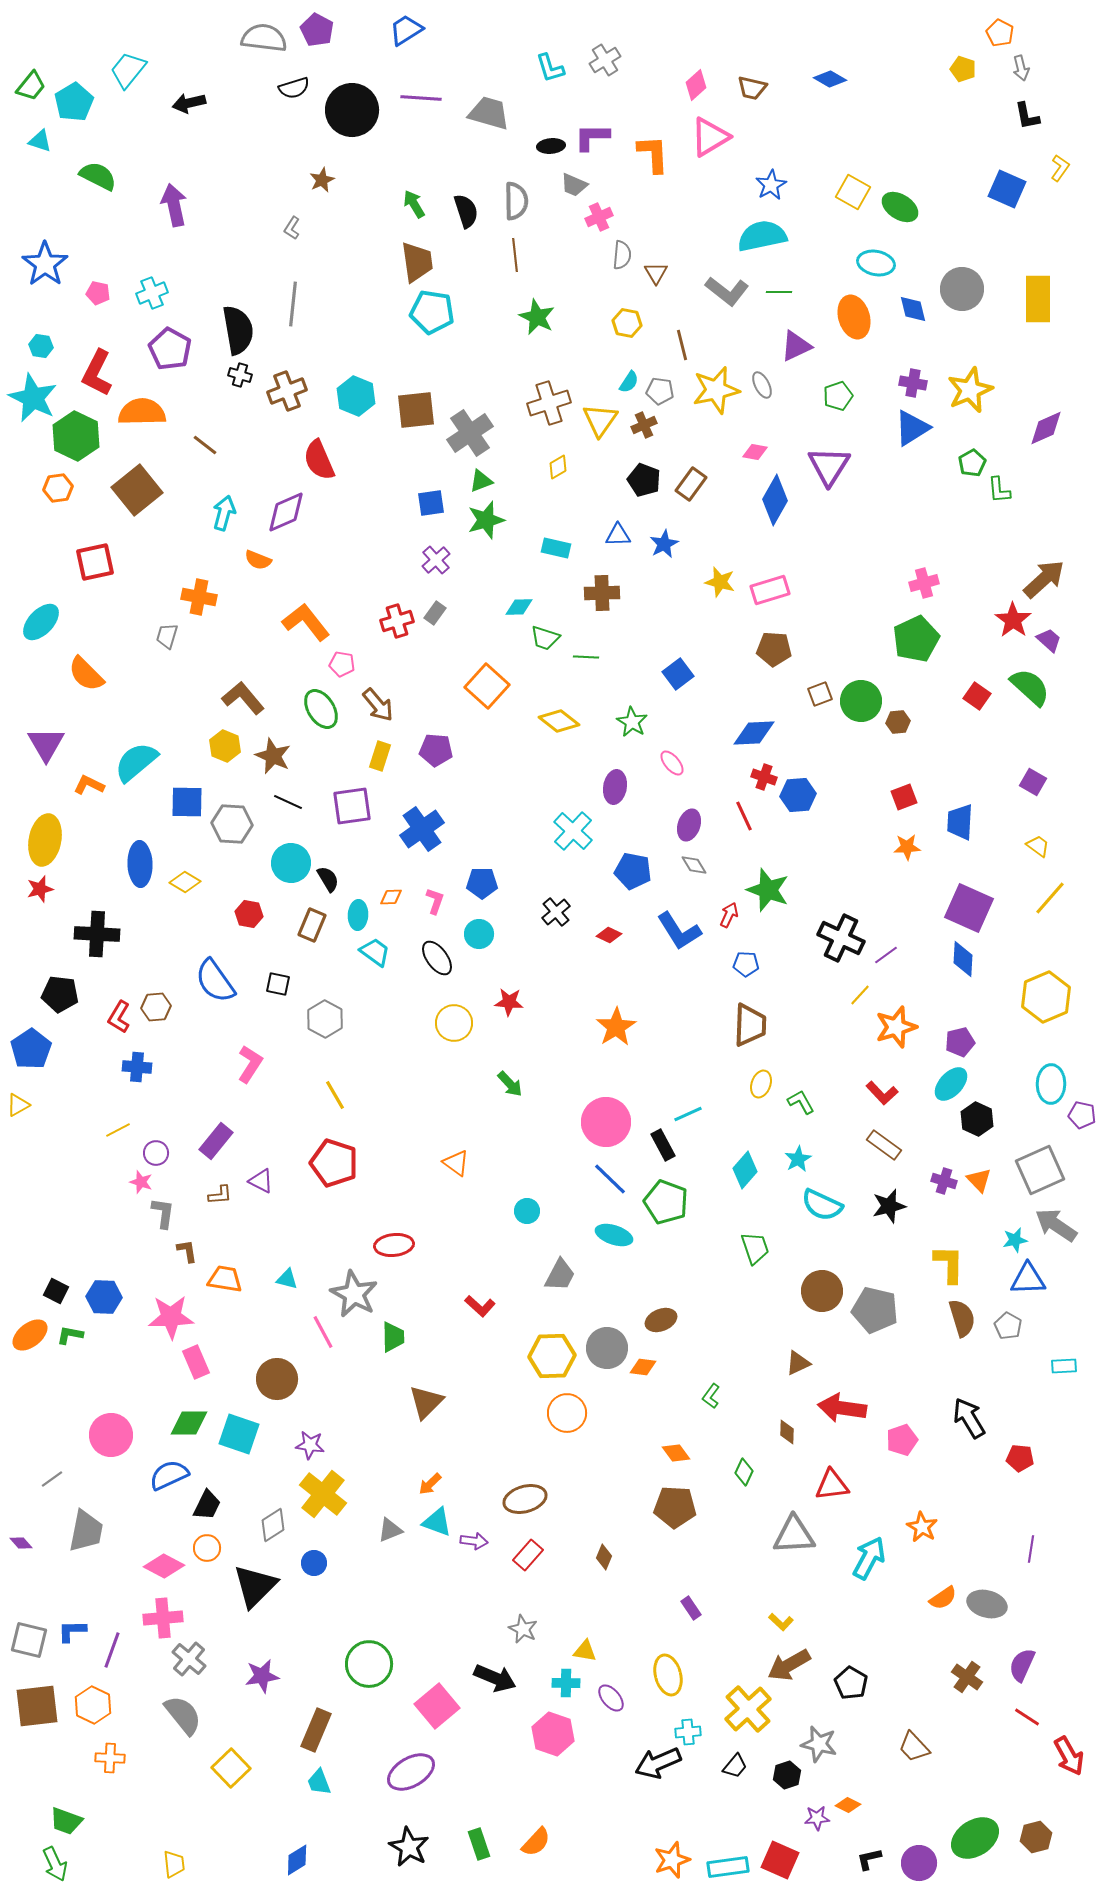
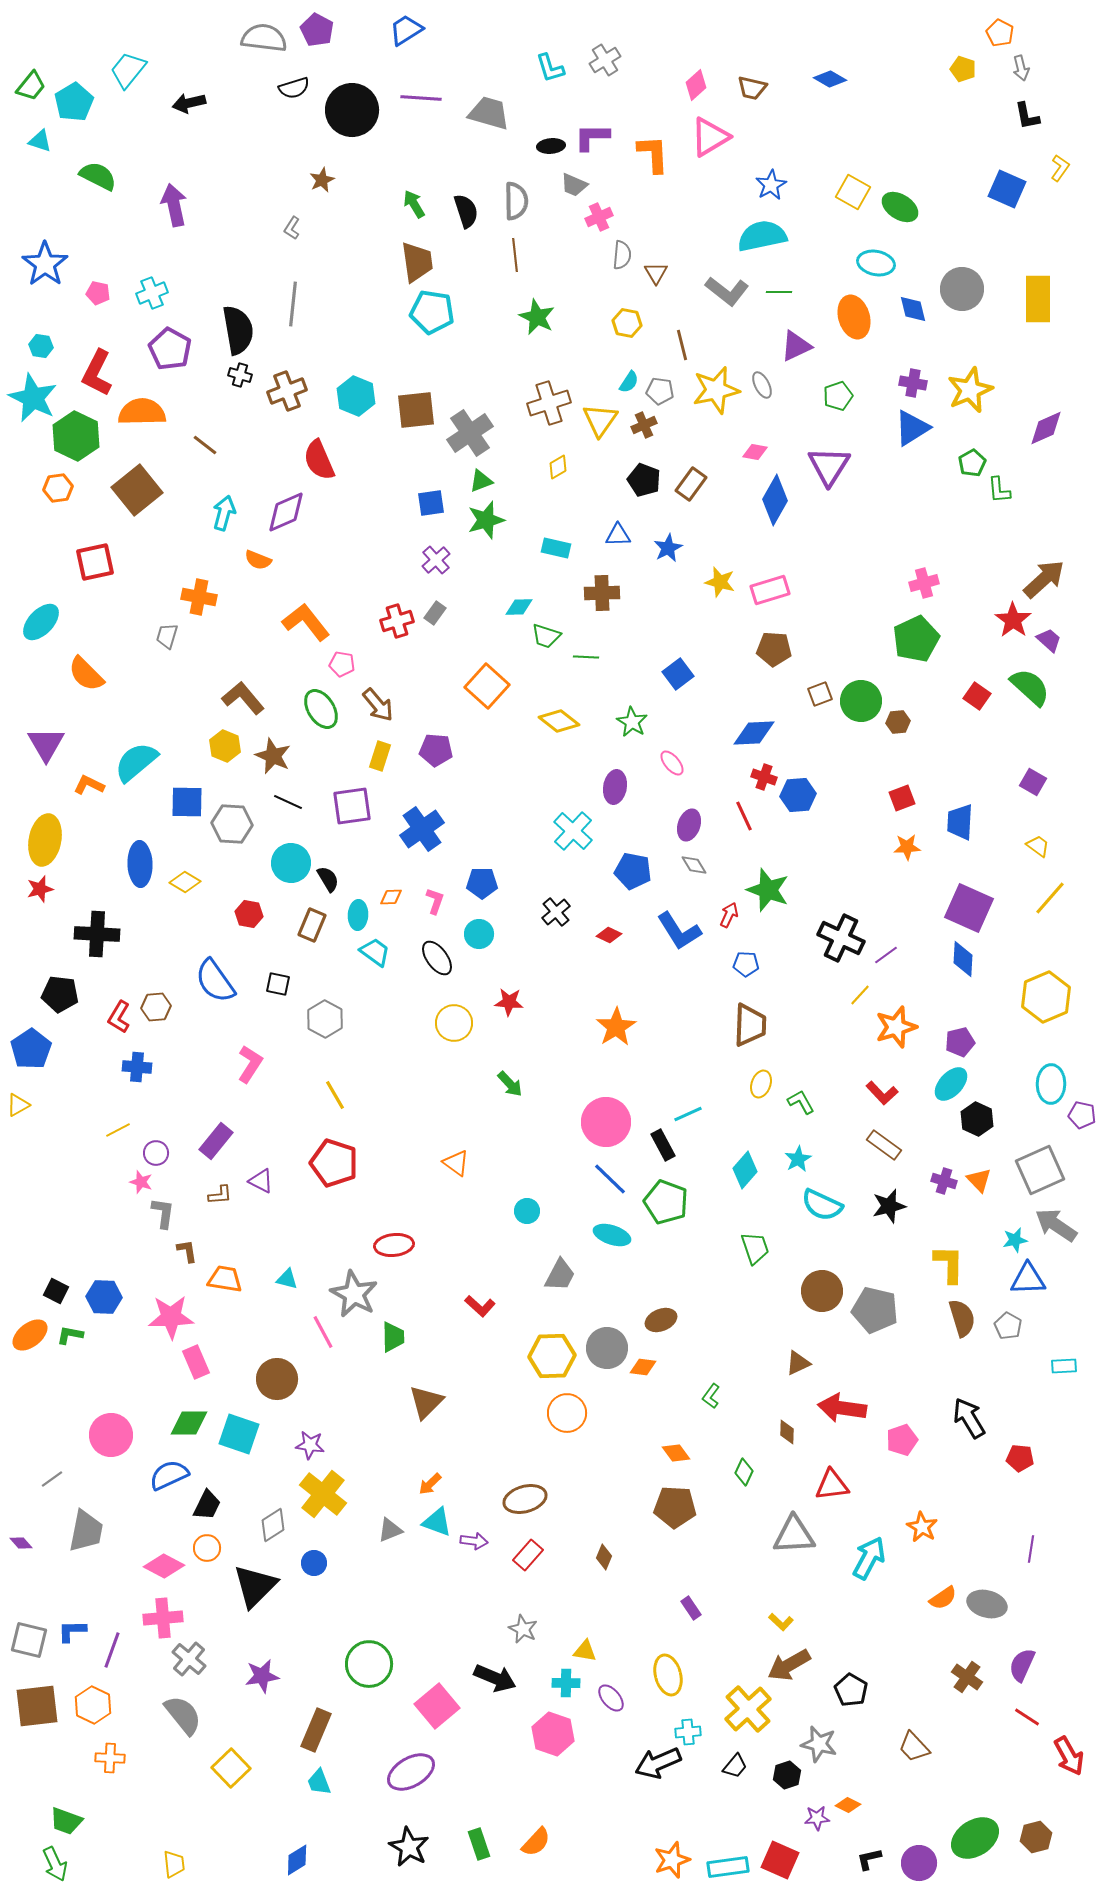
blue star at (664, 544): moved 4 px right, 4 px down
green trapezoid at (545, 638): moved 1 px right, 2 px up
red square at (904, 797): moved 2 px left, 1 px down
cyan ellipse at (614, 1235): moved 2 px left
black pentagon at (851, 1683): moved 7 px down
